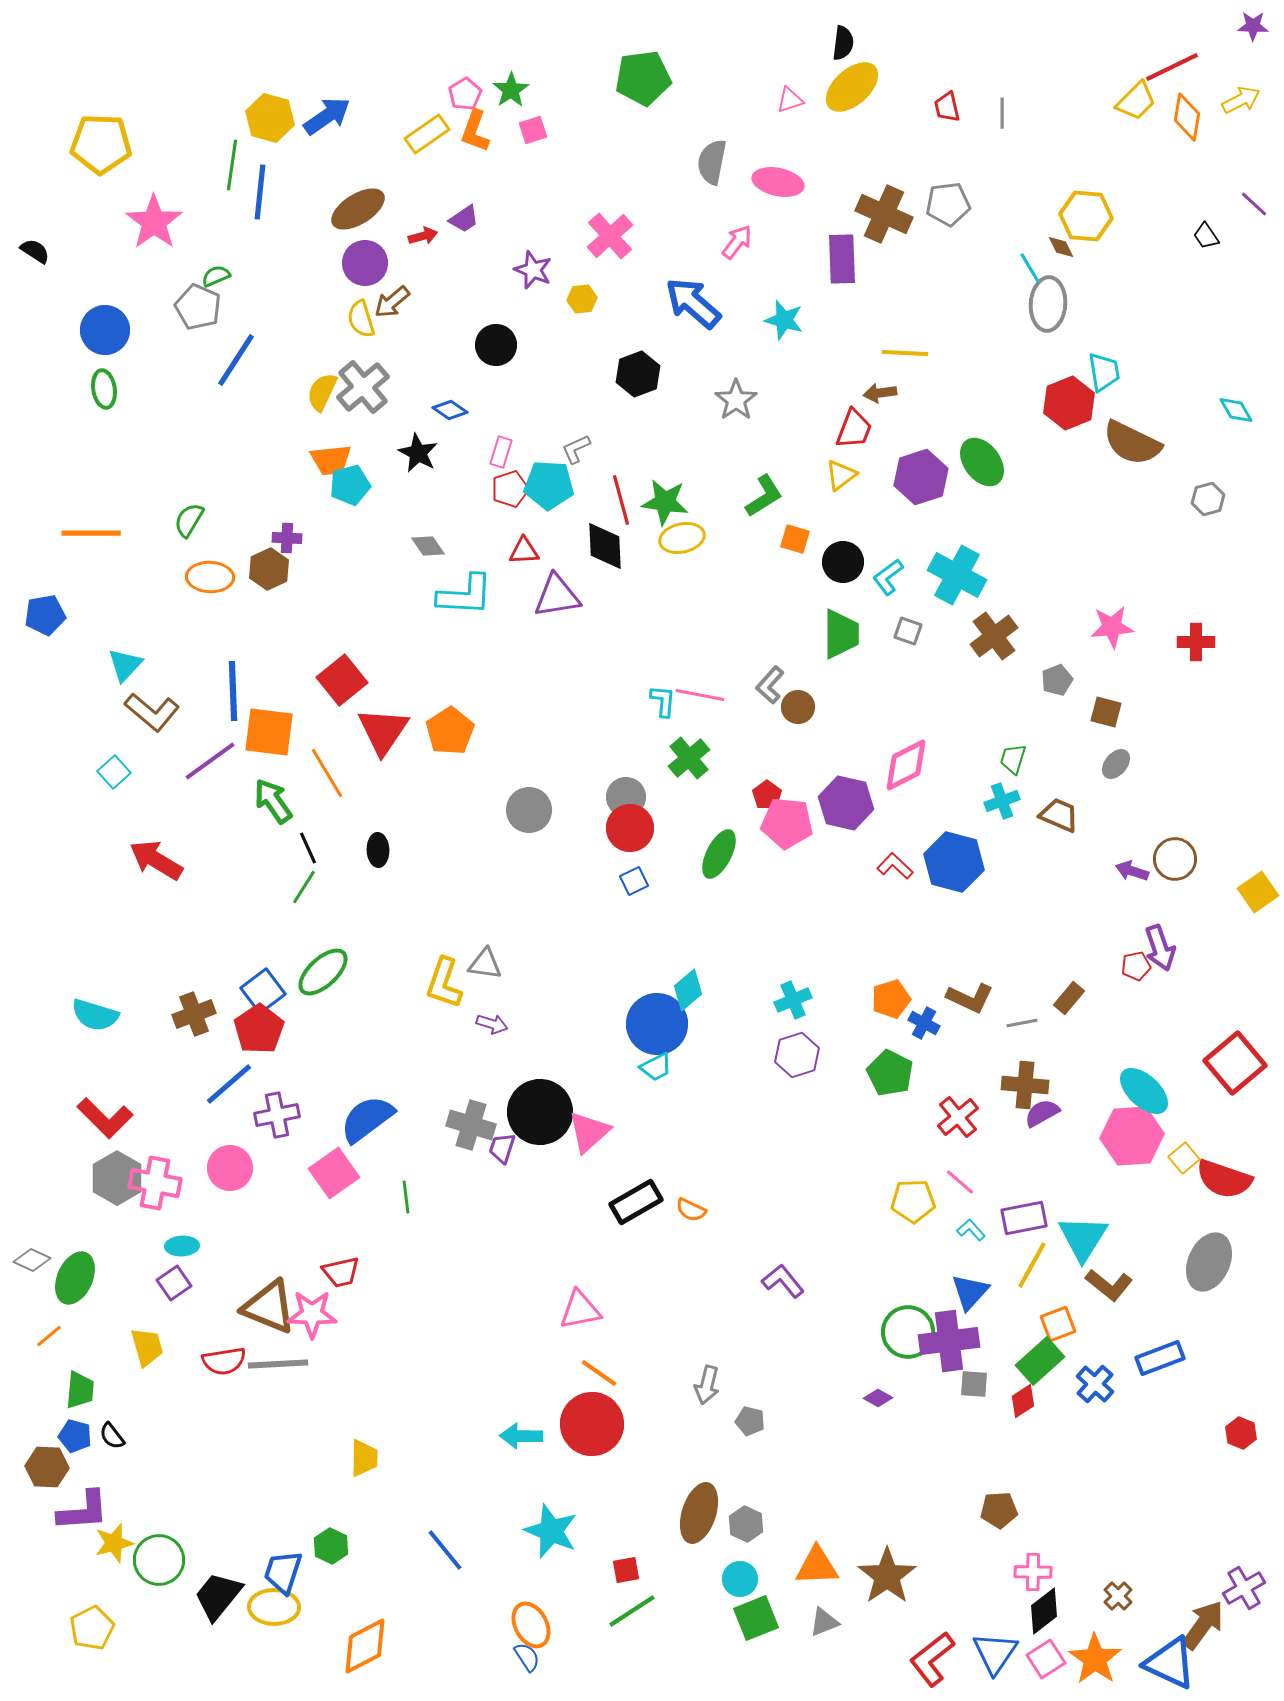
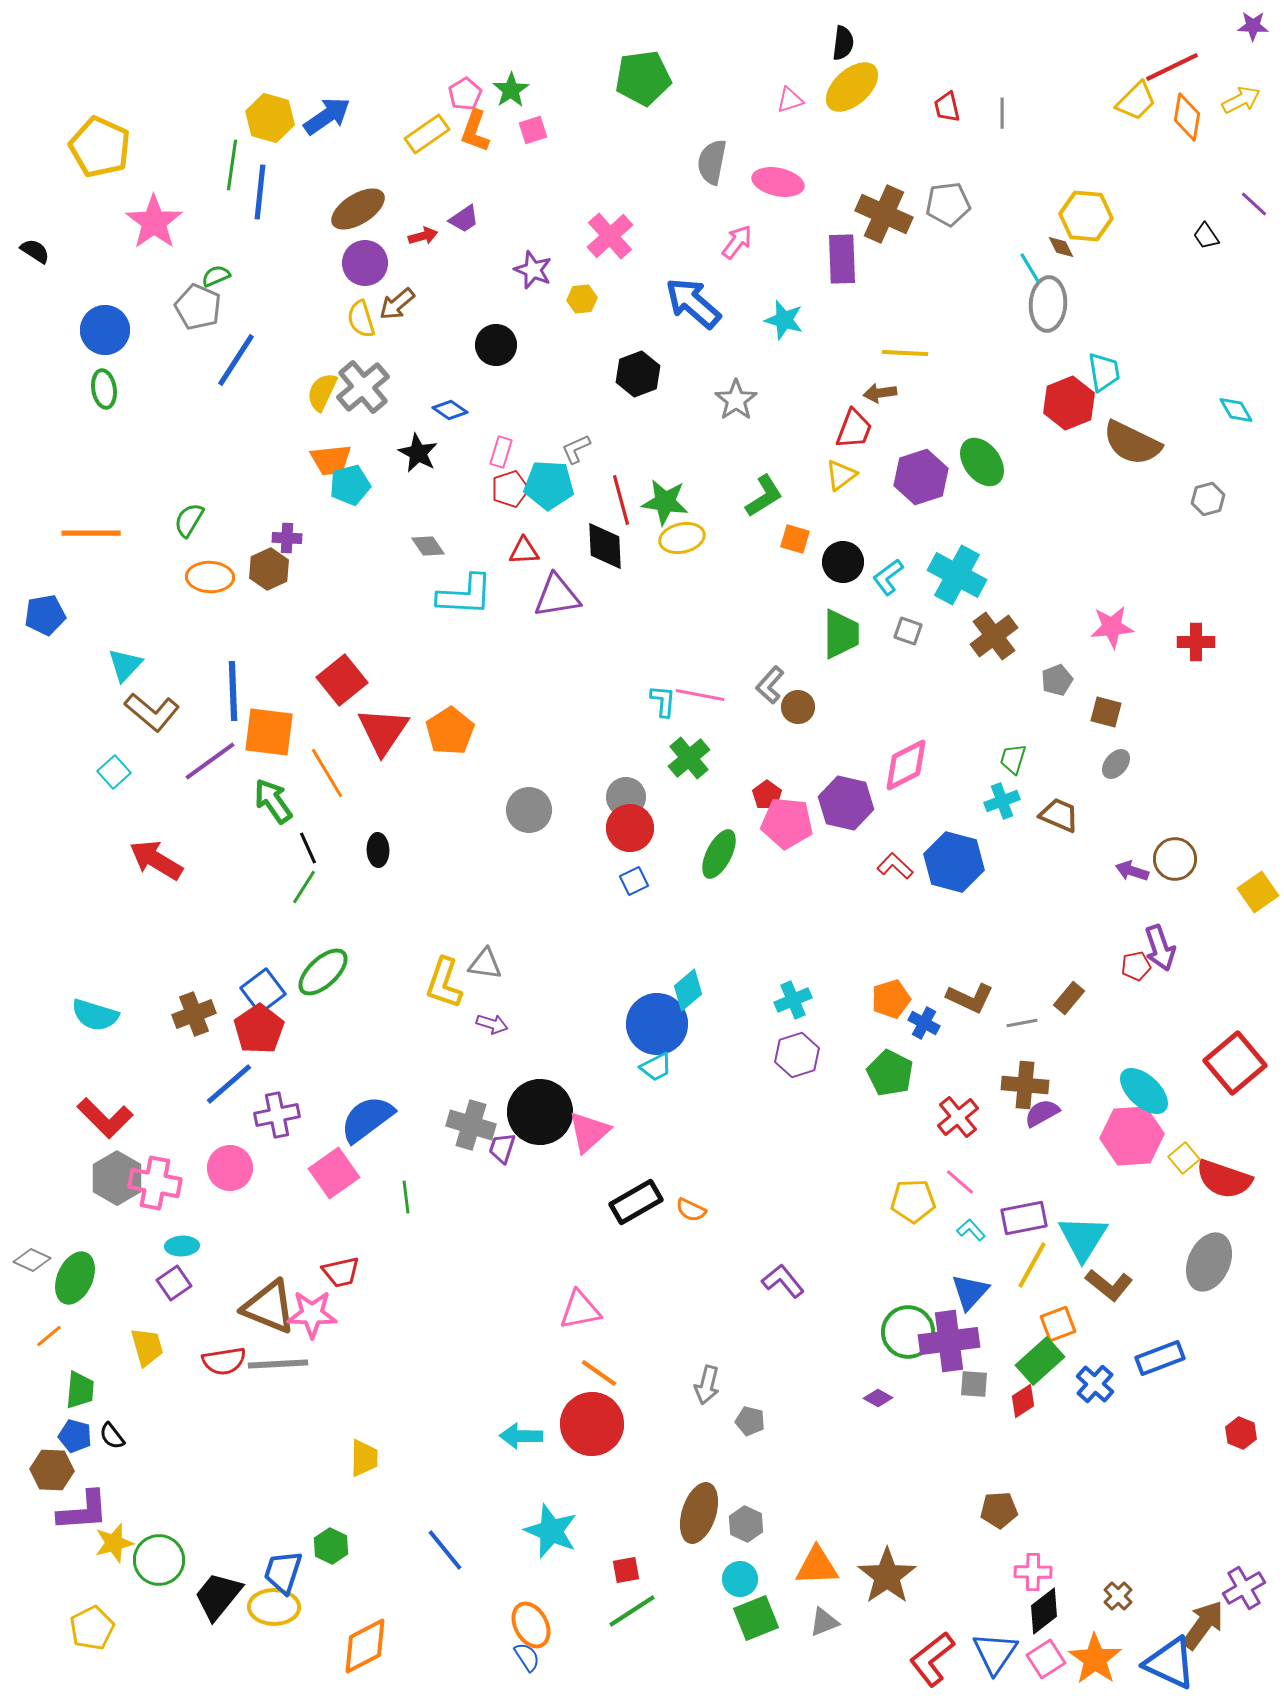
yellow pentagon at (101, 144): moved 1 px left, 3 px down; rotated 22 degrees clockwise
brown arrow at (392, 302): moved 5 px right, 2 px down
brown hexagon at (47, 1467): moved 5 px right, 3 px down
